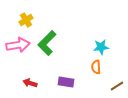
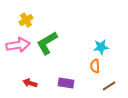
green L-shape: rotated 15 degrees clockwise
orange semicircle: moved 1 px left, 1 px up
purple rectangle: moved 1 px down
brown line: moved 8 px left
